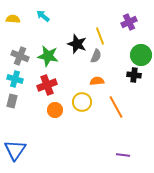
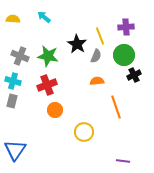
cyan arrow: moved 1 px right, 1 px down
purple cross: moved 3 px left, 5 px down; rotated 21 degrees clockwise
black star: rotated 12 degrees clockwise
green circle: moved 17 px left
black cross: rotated 32 degrees counterclockwise
cyan cross: moved 2 px left, 2 px down
yellow circle: moved 2 px right, 30 px down
orange line: rotated 10 degrees clockwise
purple line: moved 6 px down
